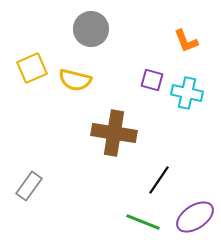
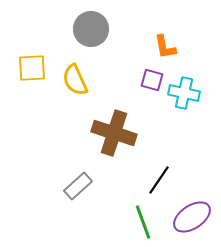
orange L-shape: moved 21 px left, 6 px down; rotated 12 degrees clockwise
yellow square: rotated 20 degrees clockwise
yellow semicircle: rotated 52 degrees clockwise
cyan cross: moved 3 px left
brown cross: rotated 9 degrees clockwise
gray rectangle: moved 49 px right; rotated 12 degrees clockwise
purple ellipse: moved 3 px left
green line: rotated 48 degrees clockwise
